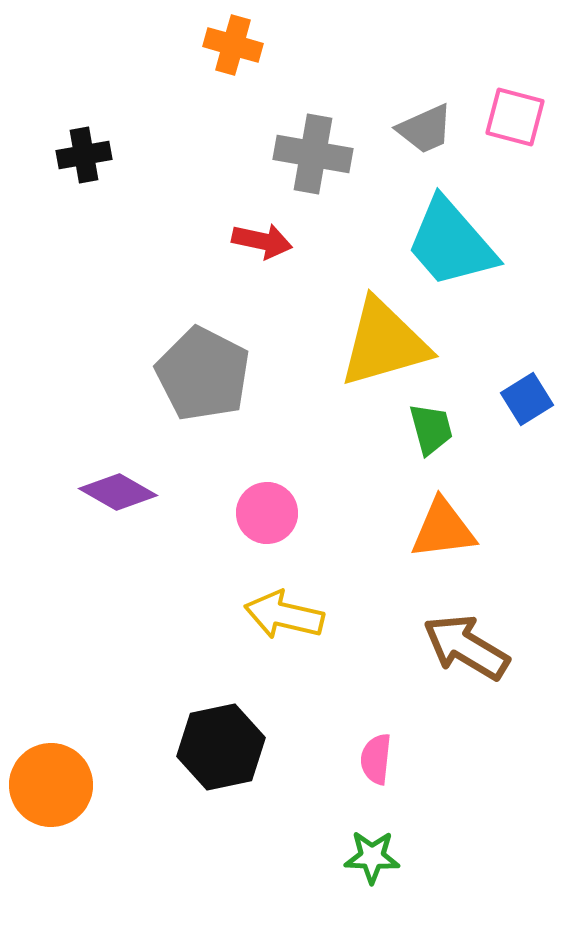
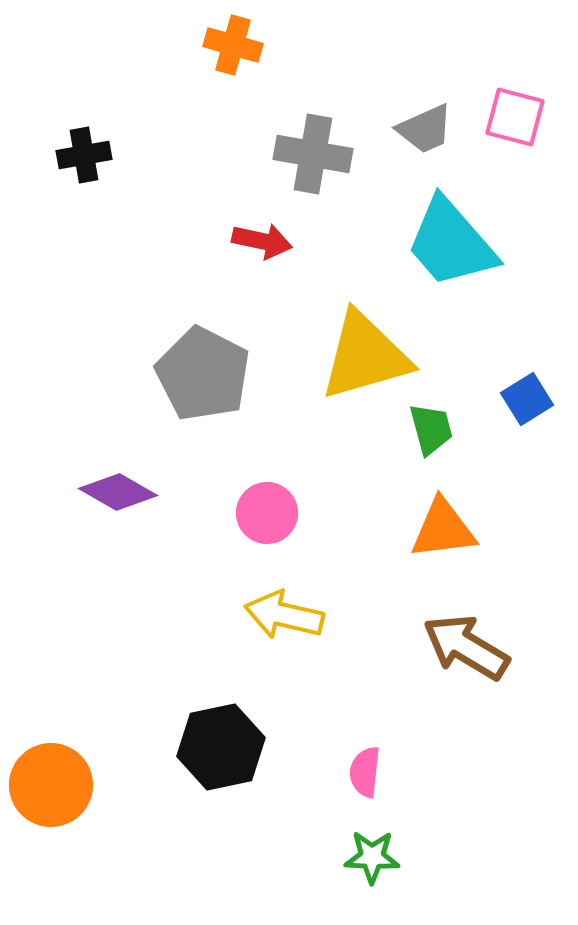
yellow triangle: moved 19 px left, 13 px down
pink semicircle: moved 11 px left, 13 px down
